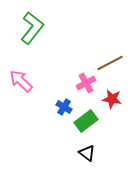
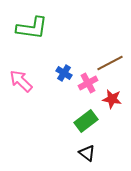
green L-shape: rotated 60 degrees clockwise
pink cross: moved 2 px right
blue cross: moved 34 px up
